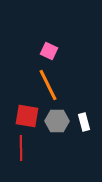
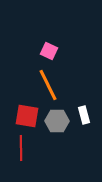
white rectangle: moved 7 px up
